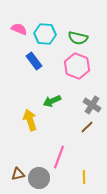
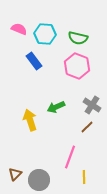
green arrow: moved 4 px right, 6 px down
pink line: moved 11 px right
brown triangle: moved 3 px left; rotated 32 degrees counterclockwise
gray circle: moved 2 px down
